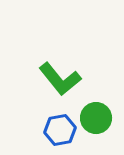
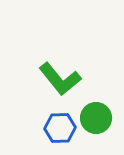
blue hexagon: moved 2 px up; rotated 8 degrees clockwise
